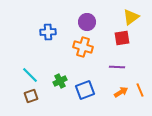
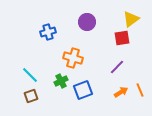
yellow triangle: moved 2 px down
blue cross: rotated 14 degrees counterclockwise
orange cross: moved 10 px left, 11 px down
purple line: rotated 49 degrees counterclockwise
green cross: moved 1 px right
blue square: moved 2 px left
